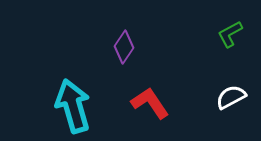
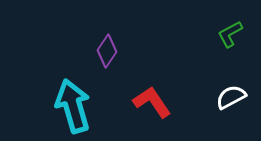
purple diamond: moved 17 px left, 4 px down
red L-shape: moved 2 px right, 1 px up
